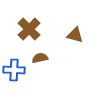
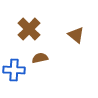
brown triangle: moved 1 px right; rotated 24 degrees clockwise
